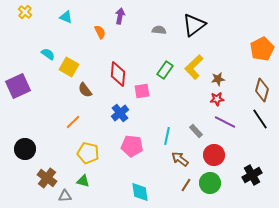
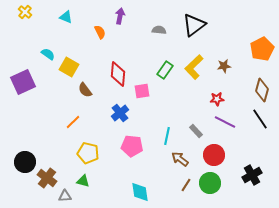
brown star: moved 6 px right, 13 px up
purple square: moved 5 px right, 4 px up
black circle: moved 13 px down
